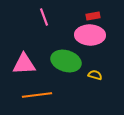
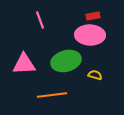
pink line: moved 4 px left, 3 px down
green ellipse: rotated 32 degrees counterclockwise
orange line: moved 15 px right
